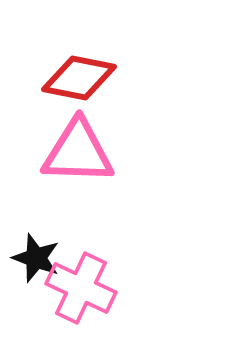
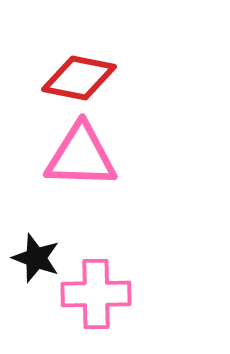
pink triangle: moved 3 px right, 4 px down
pink cross: moved 15 px right, 6 px down; rotated 26 degrees counterclockwise
